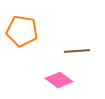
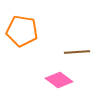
brown line: moved 1 px down
